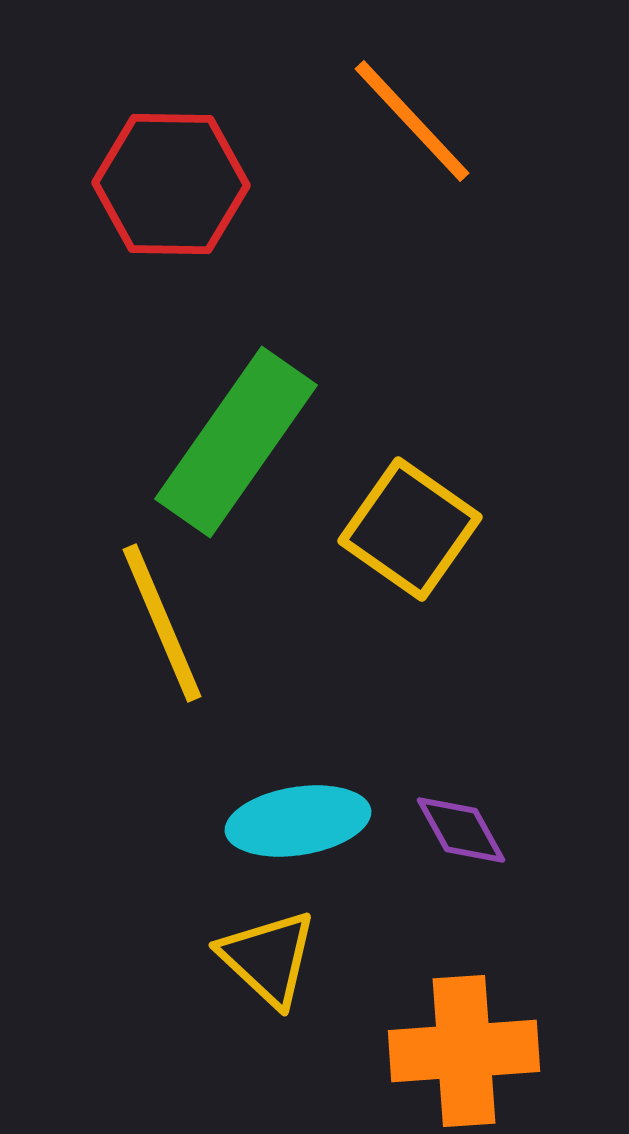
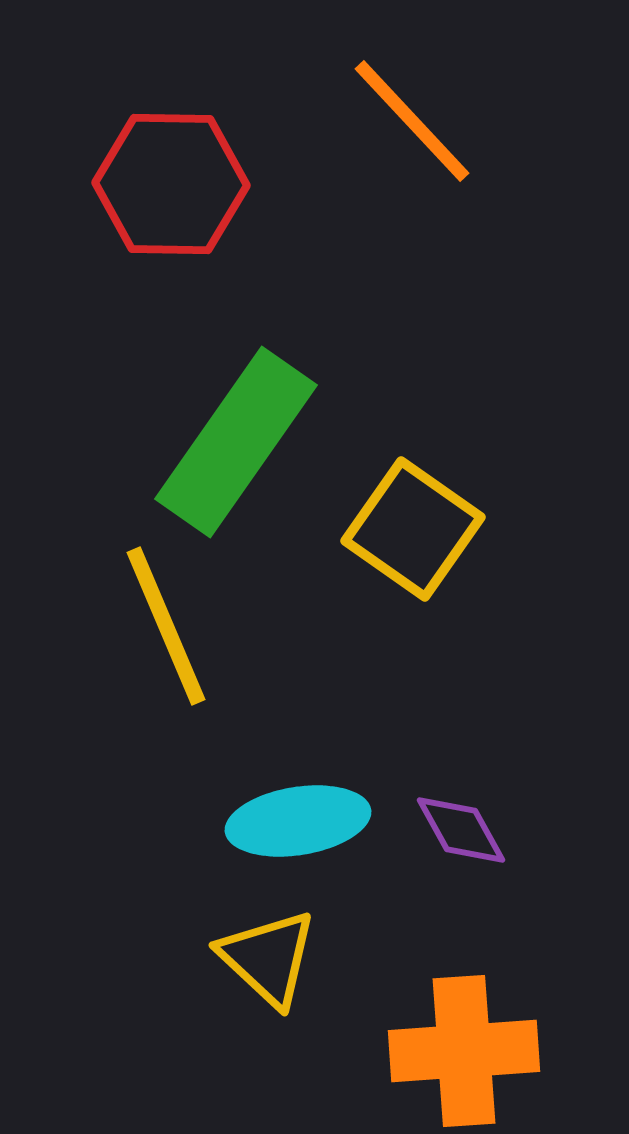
yellow square: moved 3 px right
yellow line: moved 4 px right, 3 px down
